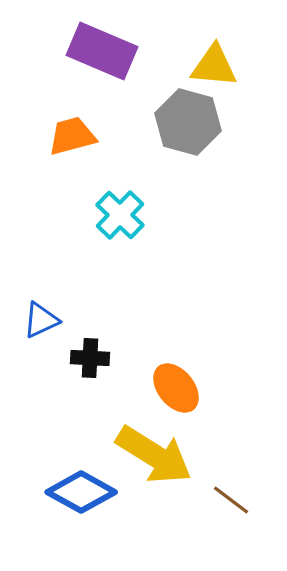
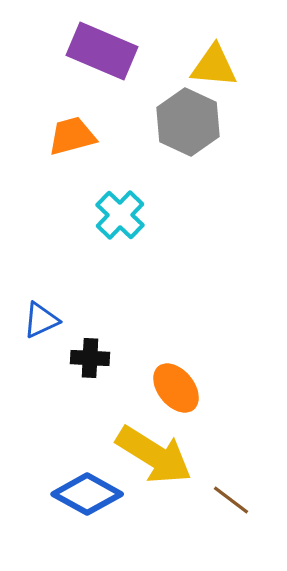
gray hexagon: rotated 10 degrees clockwise
blue diamond: moved 6 px right, 2 px down
